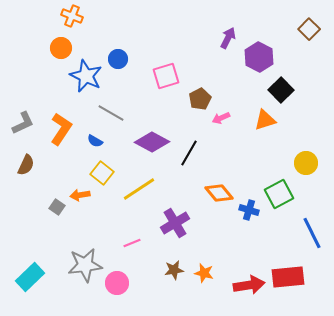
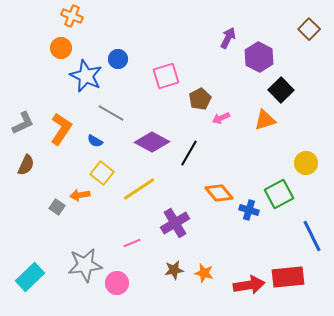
blue line: moved 3 px down
